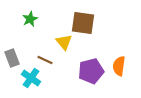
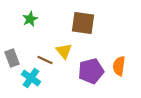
yellow triangle: moved 9 px down
